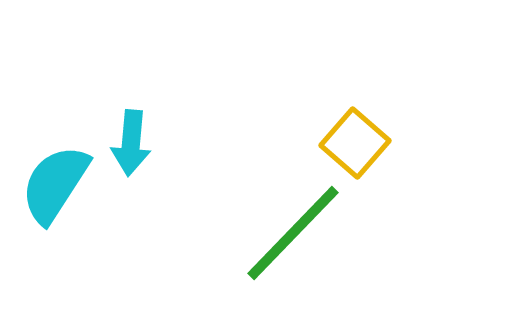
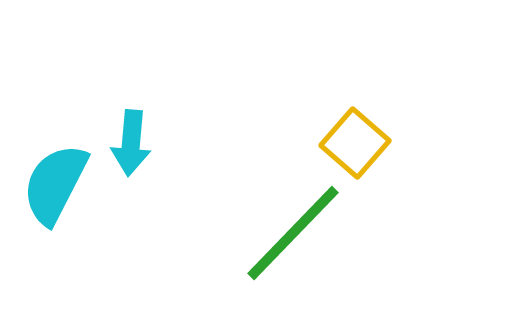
cyan semicircle: rotated 6 degrees counterclockwise
